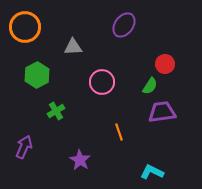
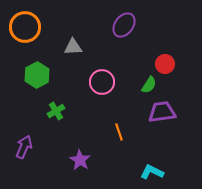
green semicircle: moved 1 px left, 1 px up
